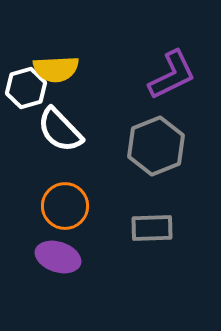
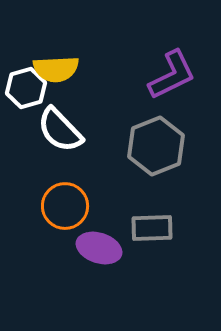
purple ellipse: moved 41 px right, 9 px up
